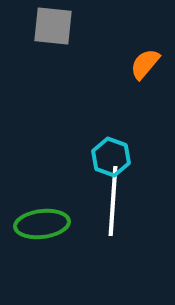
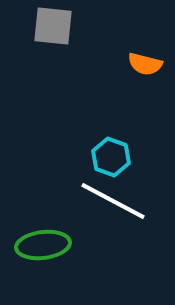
orange semicircle: rotated 116 degrees counterclockwise
white line: rotated 66 degrees counterclockwise
green ellipse: moved 1 px right, 21 px down
